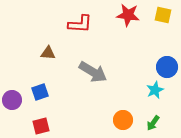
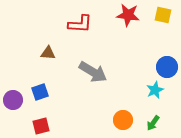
purple circle: moved 1 px right
